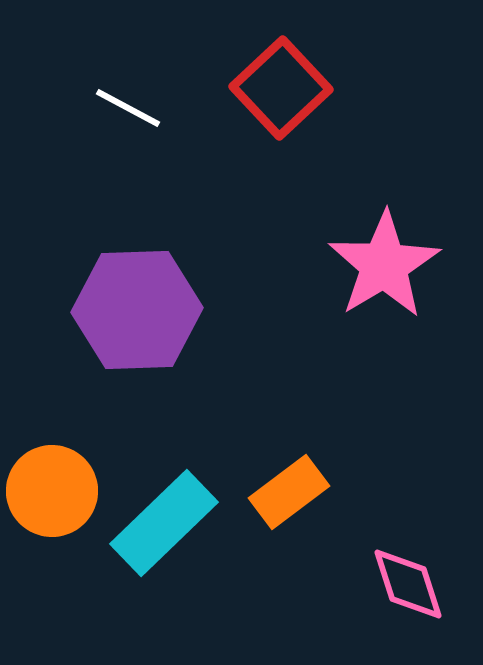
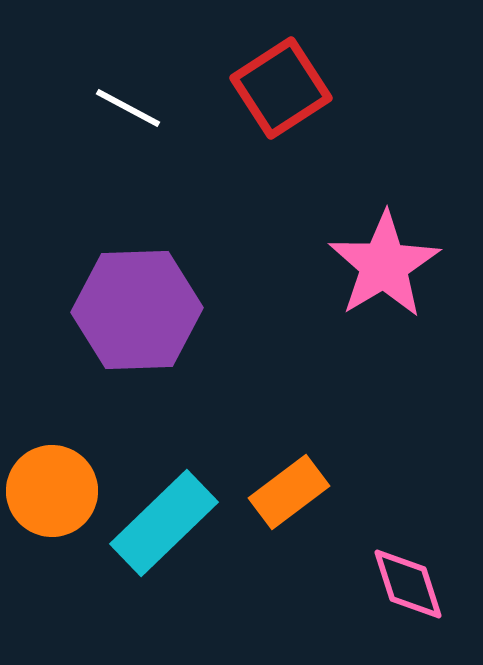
red square: rotated 10 degrees clockwise
